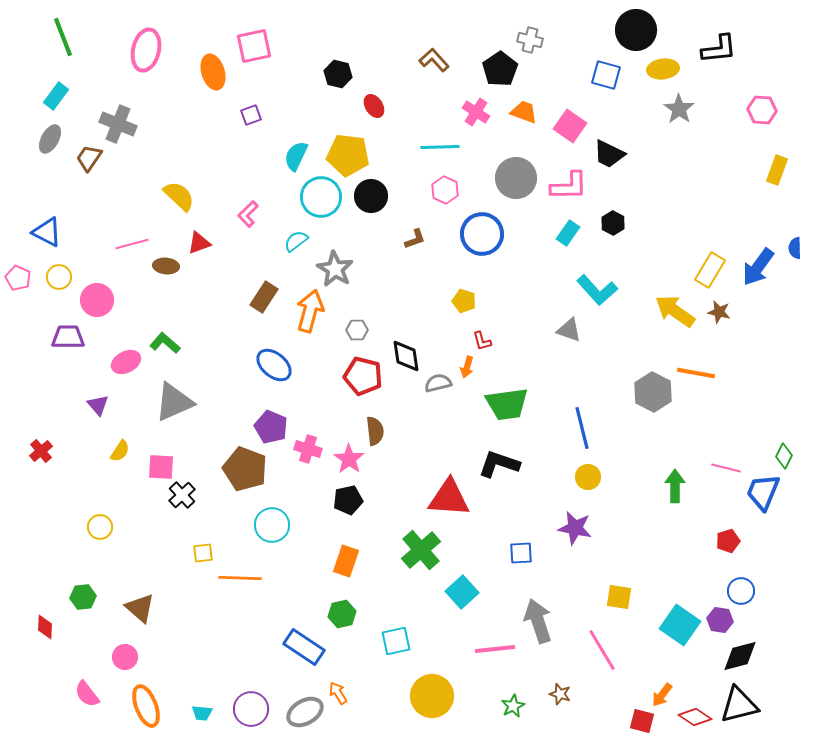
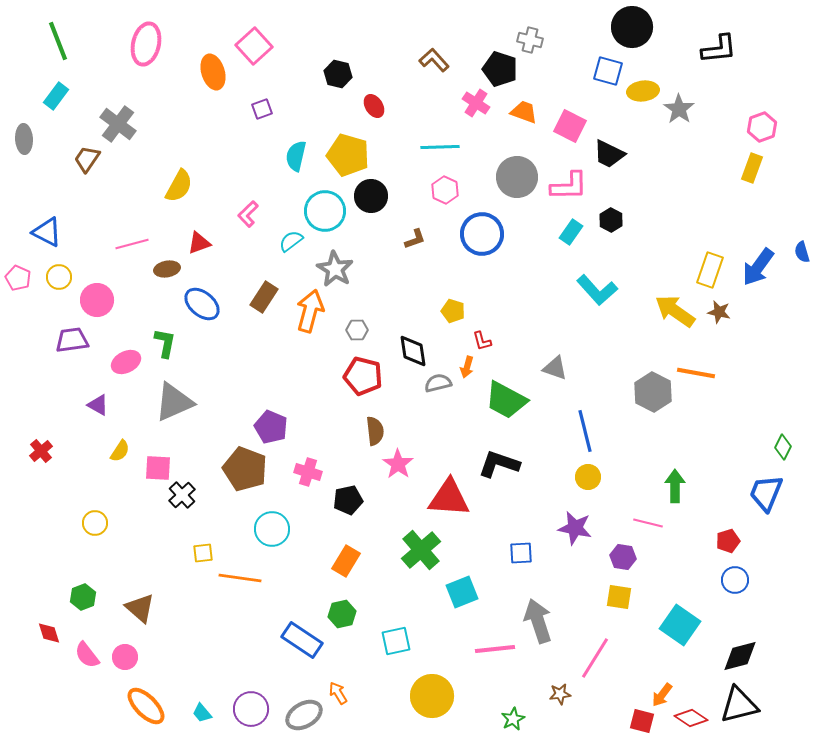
black circle at (636, 30): moved 4 px left, 3 px up
green line at (63, 37): moved 5 px left, 4 px down
pink square at (254, 46): rotated 30 degrees counterclockwise
pink ellipse at (146, 50): moved 6 px up
black pentagon at (500, 69): rotated 20 degrees counterclockwise
yellow ellipse at (663, 69): moved 20 px left, 22 px down
blue square at (606, 75): moved 2 px right, 4 px up
pink hexagon at (762, 110): moved 17 px down; rotated 24 degrees counterclockwise
pink cross at (476, 112): moved 9 px up
purple square at (251, 115): moved 11 px right, 6 px up
gray cross at (118, 124): rotated 15 degrees clockwise
pink square at (570, 126): rotated 8 degrees counterclockwise
gray ellipse at (50, 139): moved 26 px left; rotated 32 degrees counterclockwise
yellow pentagon at (348, 155): rotated 9 degrees clockwise
cyan semicircle at (296, 156): rotated 12 degrees counterclockwise
brown trapezoid at (89, 158): moved 2 px left, 1 px down
yellow rectangle at (777, 170): moved 25 px left, 2 px up
gray circle at (516, 178): moved 1 px right, 1 px up
yellow semicircle at (179, 196): moved 10 px up; rotated 76 degrees clockwise
cyan circle at (321, 197): moved 4 px right, 14 px down
black hexagon at (613, 223): moved 2 px left, 3 px up
cyan rectangle at (568, 233): moved 3 px right, 1 px up
cyan semicircle at (296, 241): moved 5 px left
blue semicircle at (795, 248): moved 7 px right, 4 px down; rotated 15 degrees counterclockwise
brown ellipse at (166, 266): moved 1 px right, 3 px down; rotated 15 degrees counterclockwise
yellow rectangle at (710, 270): rotated 12 degrees counterclockwise
yellow pentagon at (464, 301): moved 11 px left, 10 px down
gray triangle at (569, 330): moved 14 px left, 38 px down
purple trapezoid at (68, 337): moved 4 px right, 3 px down; rotated 8 degrees counterclockwise
green L-shape at (165, 343): rotated 60 degrees clockwise
black diamond at (406, 356): moved 7 px right, 5 px up
blue ellipse at (274, 365): moved 72 px left, 61 px up
green trapezoid at (507, 404): moved 1 px left, 4 px up; rotated 36 degrees clockwise
purple triangle at (98, 405): rotated 20 degrees counterclockwise
blue line at (582, 428): moved 3 px right, 3 px down
pink cross at (308, 449): moved 23 px down
green diamond at (784, 456): moved 1 px left, 9 px up
pink star at (349, 459): moved 49 px right, 5 px down
pink square at (161, 467): moved 3 px left, 1 px down
pink line at (726, 468): moved 78 px left, 55 px down
blue trapezoid at (763, 492): moved 3 px right, 1 px down
cyan circle at (272, 525): moved 4 px down
yellow circle at (100, 527): moved 5 px left, 4 px up
orange rectangle at (346, 561): rotated 12 degrees clockwise
orange line at (240, 578): rotated 6 degrees clockwise
blue circle at (741, 591): moved 6 px left, 11 px up
cyan square at (462, 592): rotated 20 degrees clockwise
green hexagon at (83, 597): rotated 15 degrees counterclockwise
purple hexagon at (720, 620): moved 97 px left, 63 px up
red diamond at (45, 627): moved 4 px right, 6 px down; rotated 20 degrees counterclockwise
blue rectangle at (304, 647): moved 2 px left, 7 px up
pink line at (602, 650): moved 7 px left, 8 px down; rotated 63 degrees clockwise
pink semicircle at (87, 694): moved 39 px up
brown star at (560, 694): rotated 25 degrees counterclockwise
orange ellipse at (146, 706): rotated 24 degrees counterclockwise
green star at (513, 706): moved 13 px down
gray ellipse at (305, 712): moved 1 px left, 3 px down
cyan trapezoid at (202, 713): rotated 45 degrees clockwise
red diamond at (695, 717): moved 4 px left, 1 px down
